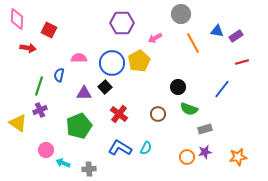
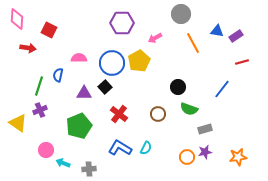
blue semicircle: moved 1 px left
